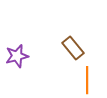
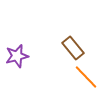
orange line: moved 1 px left, 3 px up; rotated 44 degrees counterclockwise
